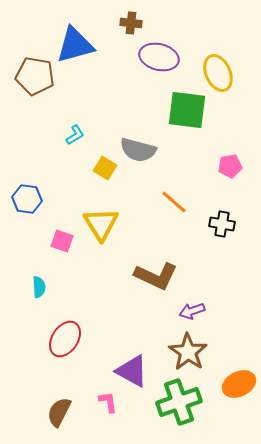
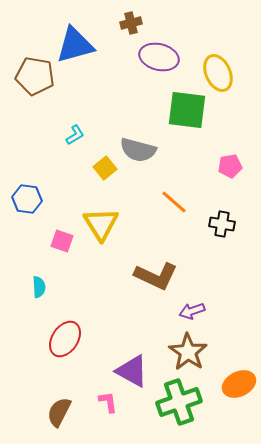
brown cross: rotated 20 degrees counterclockwise
yellow square: rotated 20 degrees clockwise
